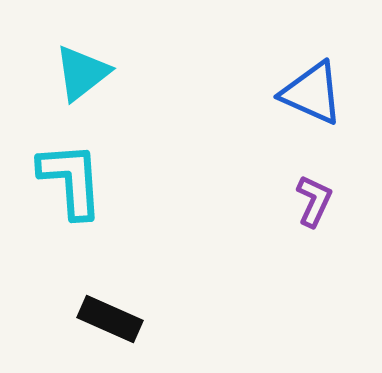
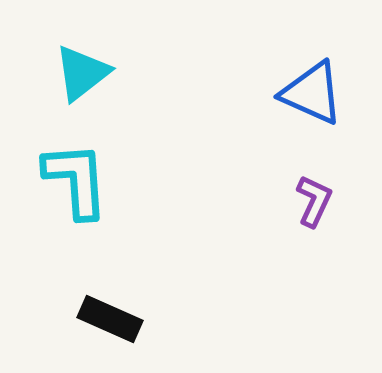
cyan L-shape: moved 5 px right
